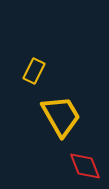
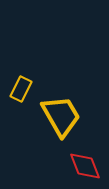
yellow rectangle: moved 13 px left, 18 px down
